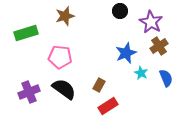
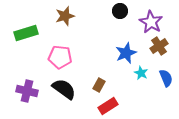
purple cross: moved 2 px left, 1 px up; rotated 35 degrees clockwise
